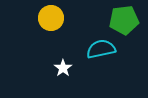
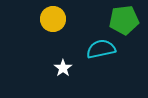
yellow circle: moved 2 px right, 1 px down
